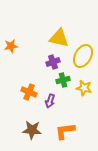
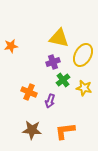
yellow ellipse: moved 1 px up
green cross: rotated 24 degrees counterclockwise
